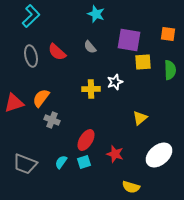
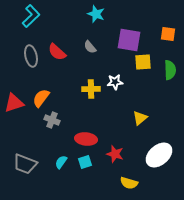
white star: rotated 14 degrees clockwise
red ellipse: moved 1 px up; rotated 65 degrees clockwise
cyan square: moved 1 px right
yellow semicircle: moved 2 px left, 4 px up
